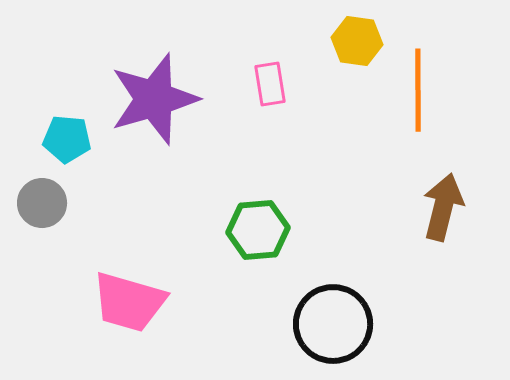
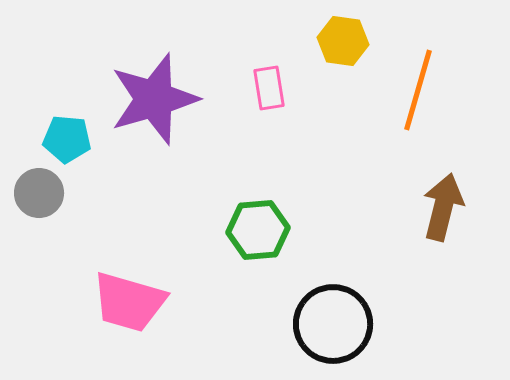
yellow hexagon: moved 14 px left
pink rectangle: moved 1 px left, 4 px down
orange line: rotated 16 degrees clockwise
gray circle: moved 3 px left, 10 px up
